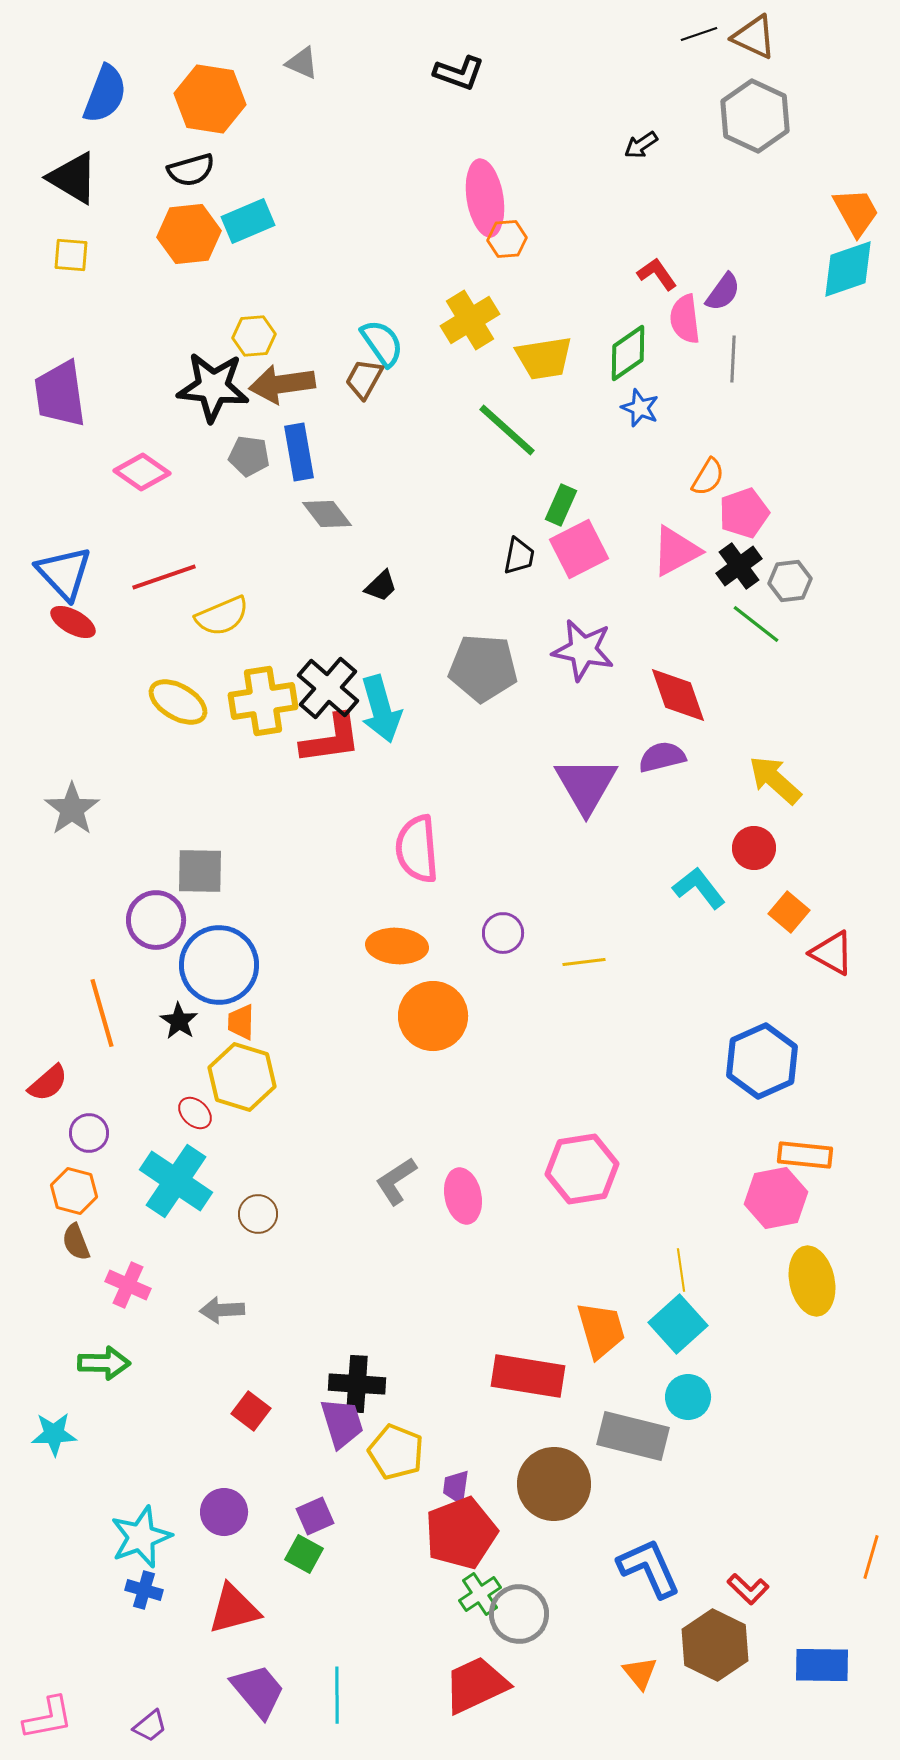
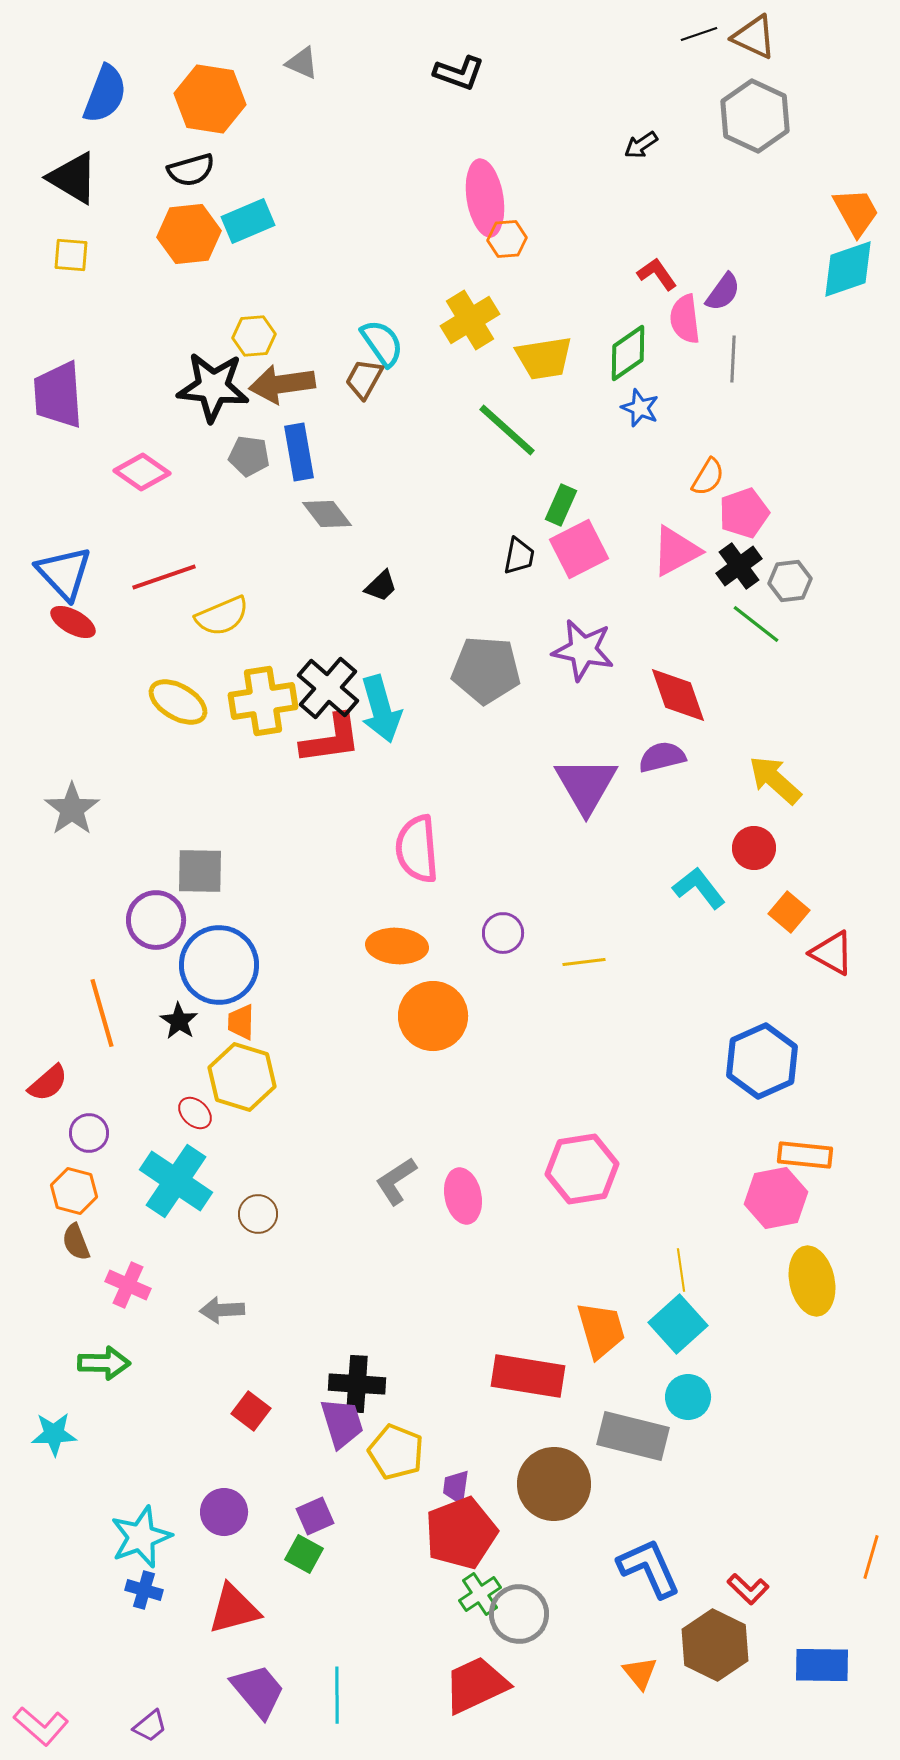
purple trapezoid at (60, 394): moved 2 px left, 1 px down; rotated 4 degrees clockwise
gray pentagon at (483, 668): moved 3 px right, 2 px down
pink L-shape at (48, 1718): moved 7 px left, 8 px down; rotated 52 degrees clockwise
